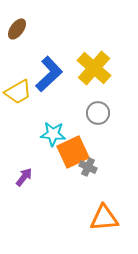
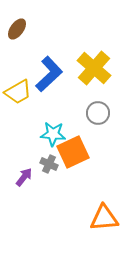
gray cross: moved 39 px left, 3 px up
